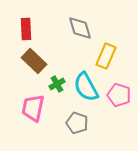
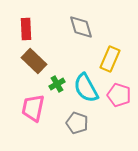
gray diamond: moved 1 px right, 1 px up
yellow rectangle: moved 4 px right, 3 px down
cyan semicircle: moved 1 px down
